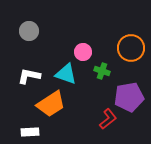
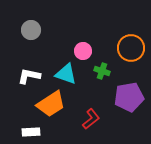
gray circle: moved 2 px right, 1 px up
pink circle: moved 1 px up
red L-shape: moved 17 px left
white rectangle: moved 1 px right
